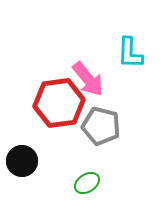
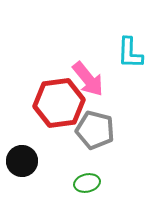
gray pentagon: moved 6 px left, 4 px down
green ellipse: rotated 20 degrees clockwise
